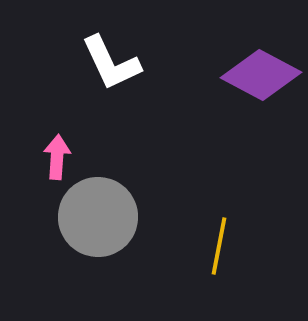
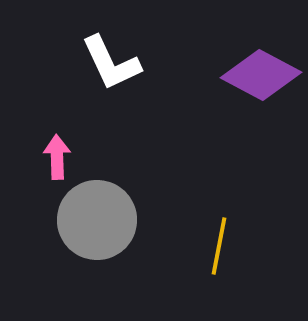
pink arrow: rotated 6 degrees counterclockwise
gray circle: moved 1 px left, 3 px down
